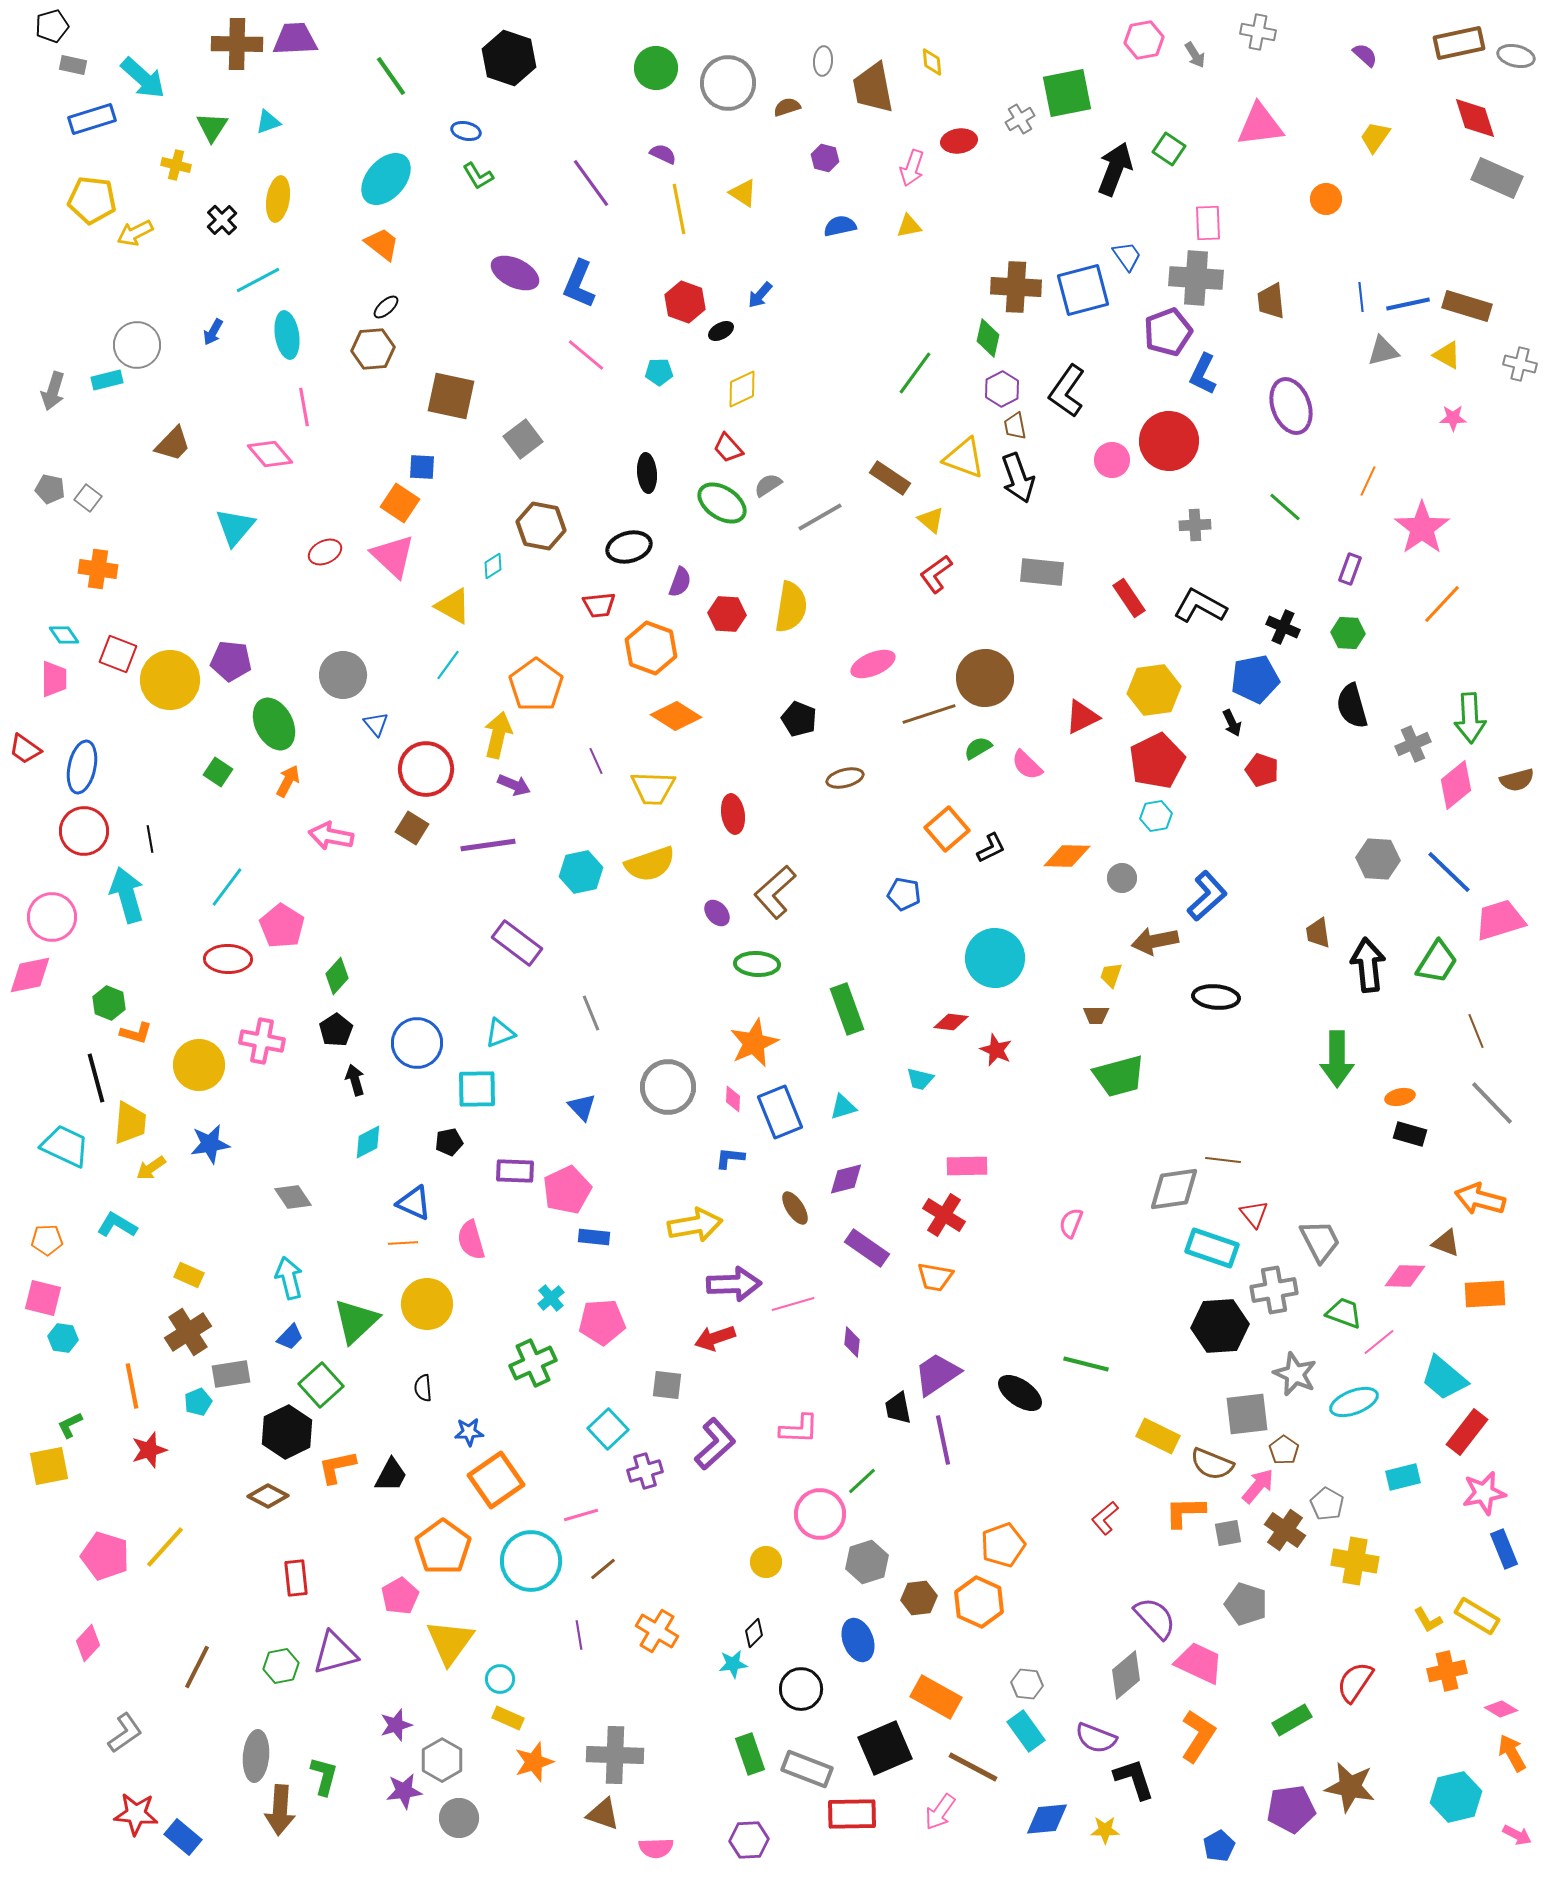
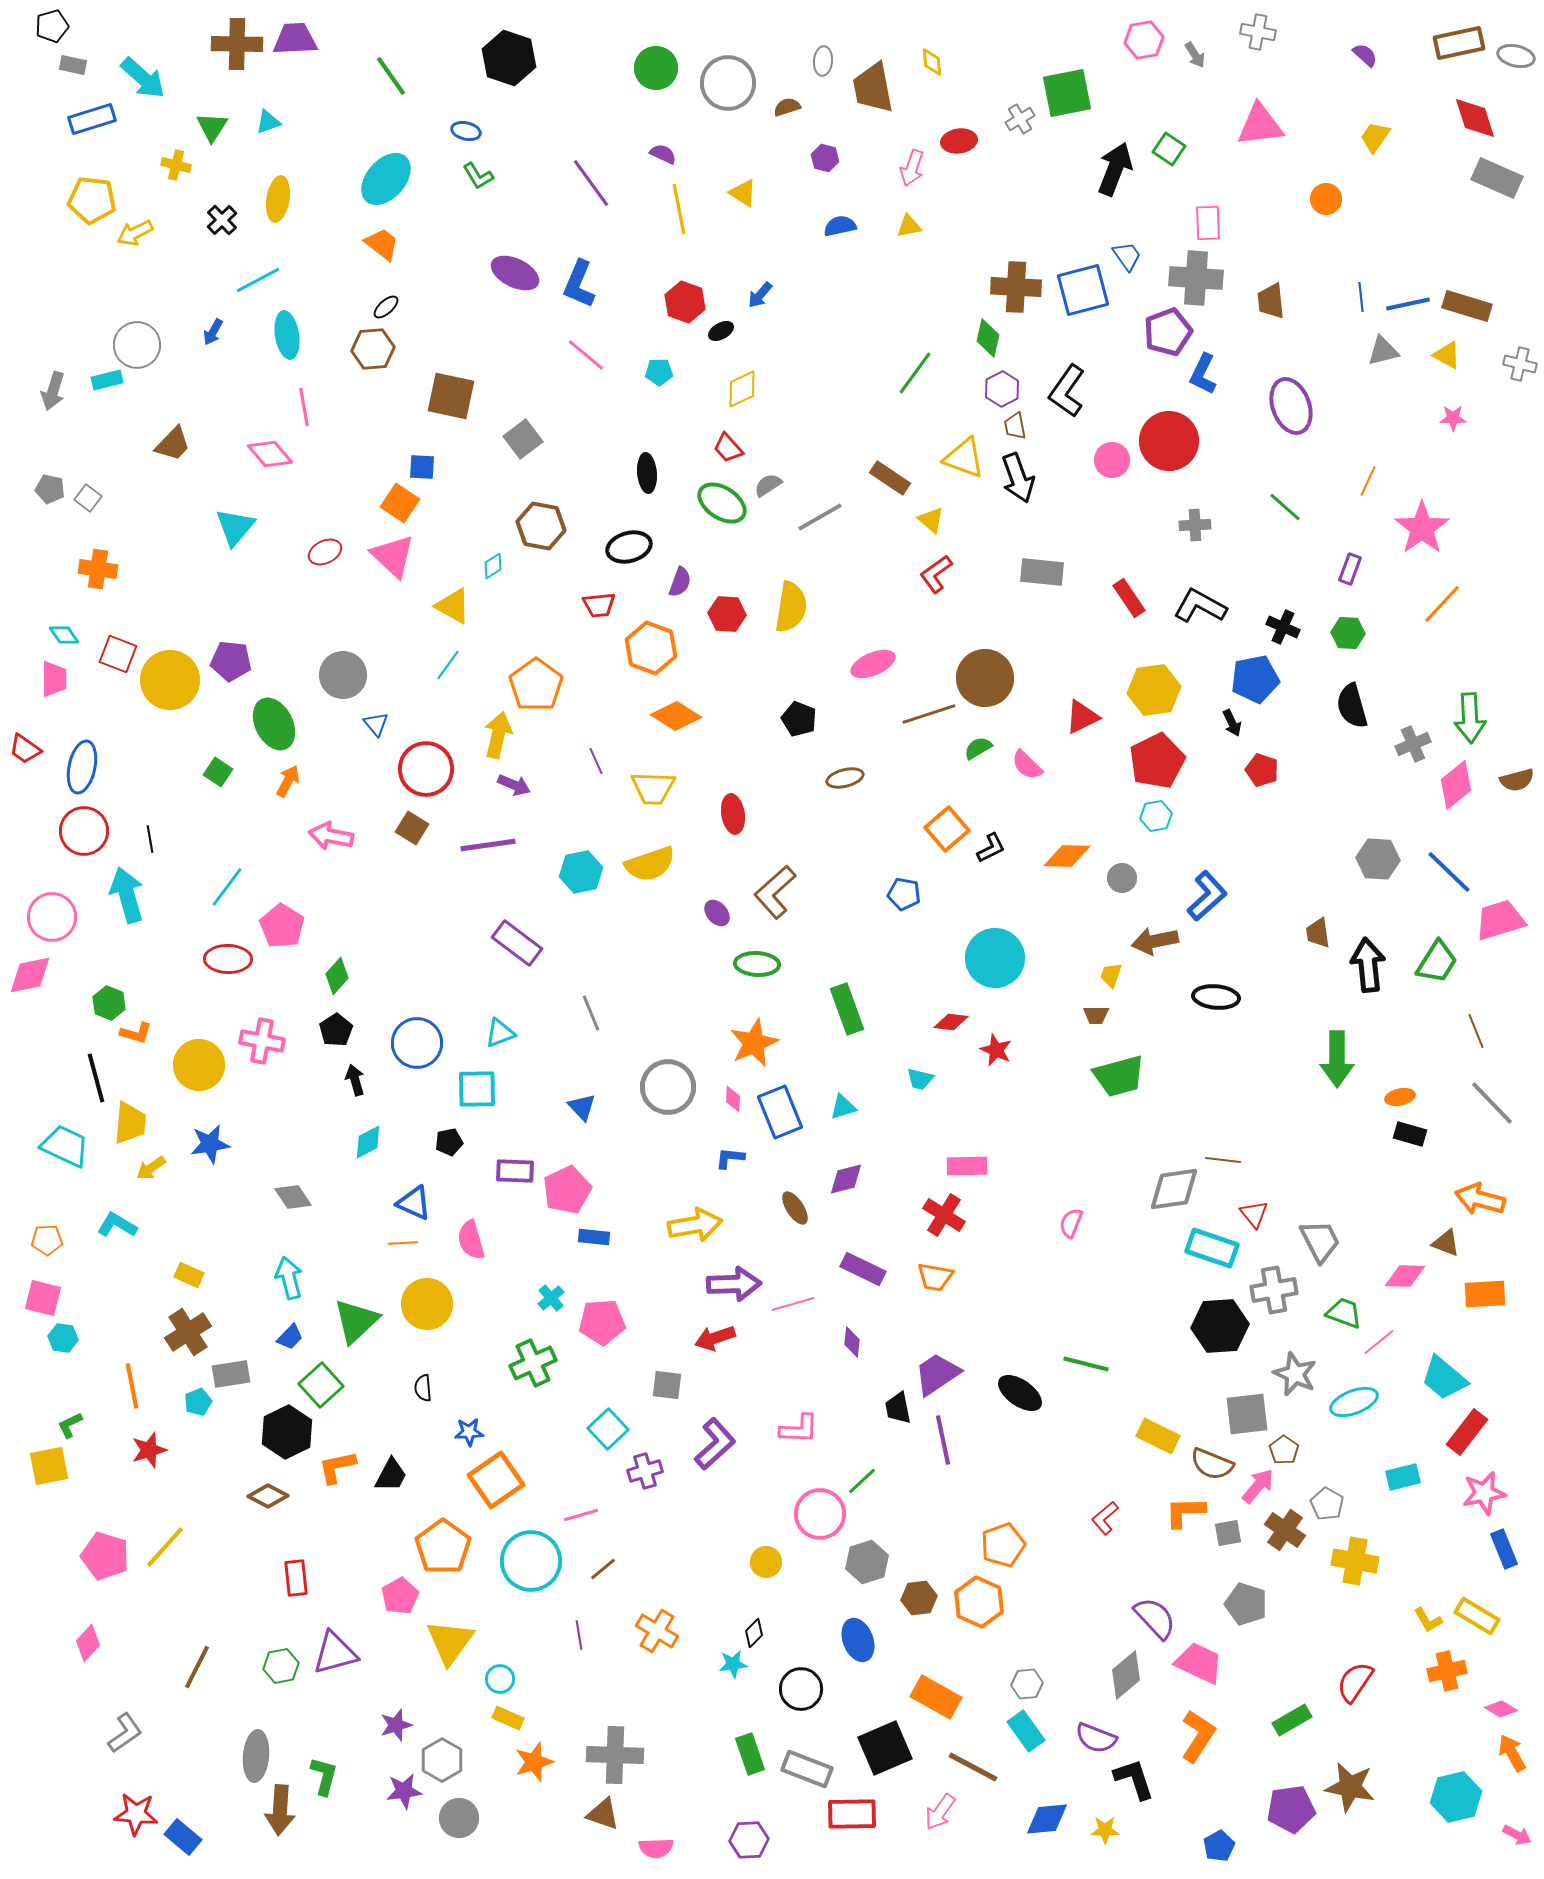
purple rectangle at (867, 1248): moved 4 px left, 21 px down; rotated 9 degrees counterclockwise
gray hexagon at (1027, 1684): rotated 12 degrees counterclockwise
